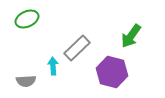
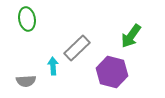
green ellipse: rotated 75 degrees counterclockwise
